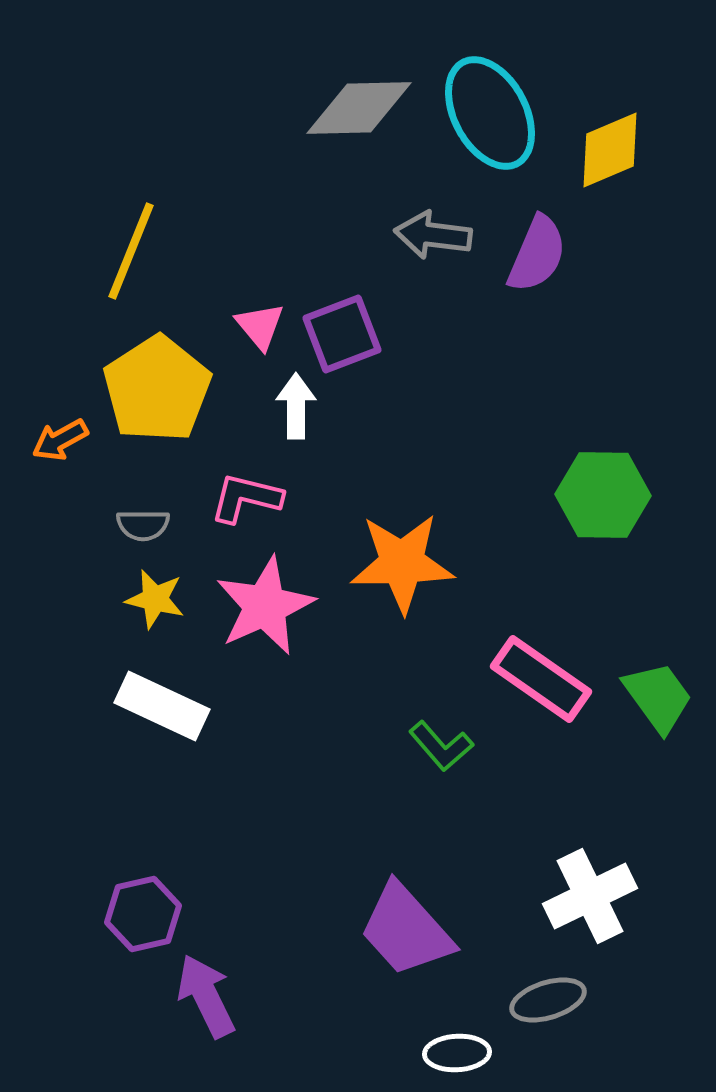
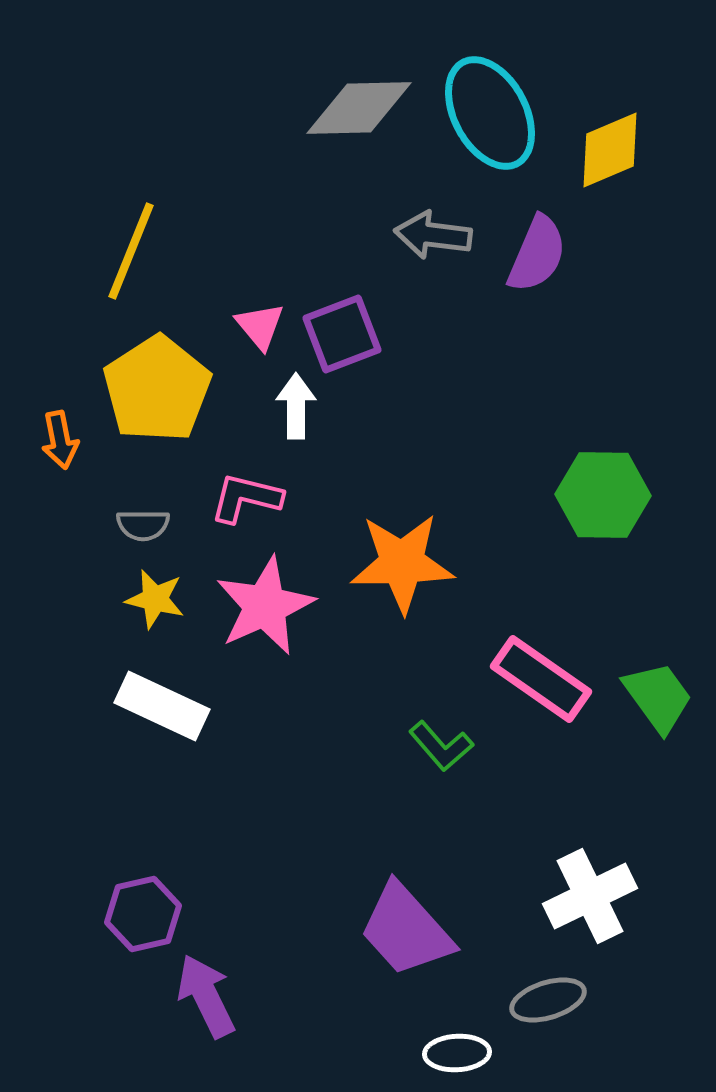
orange arrow: rotated 72 degrees counterclockwise
